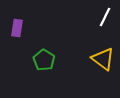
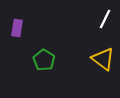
white line: moved 2 px down
